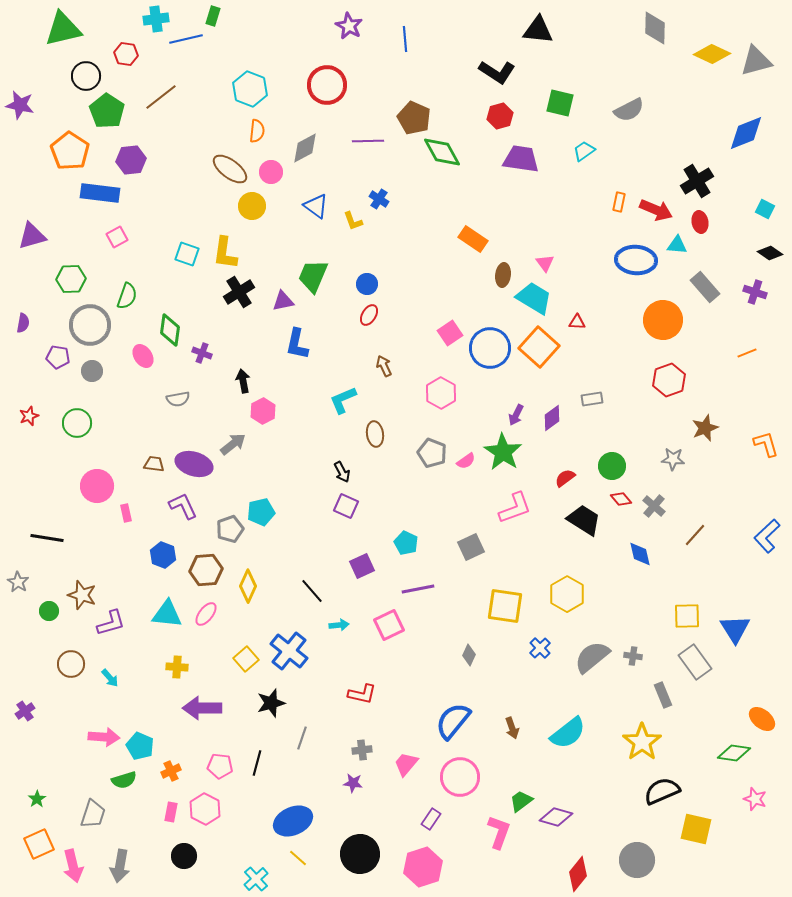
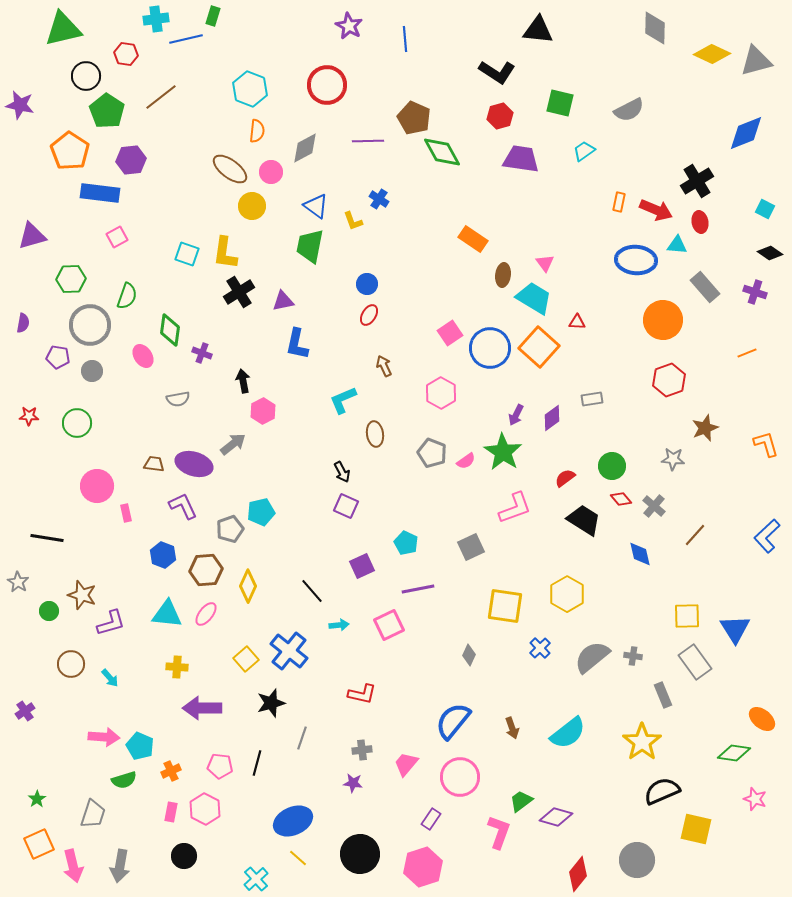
green trapezoid at (313, 276): moved 3 px left, 30 px up; rotated 12 degrees counterclockwise
red star at (29, 416): rotated 24 degrees clockwise
